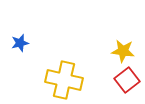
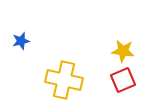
blue star: moved 1 px right, 2 px up
red square: moved 4 px left; rotated 15 degrees clockwise
